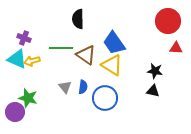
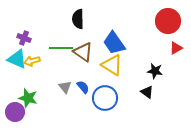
red triangle: rotated 32 degrees counterclockwise
brown triangle: moved 3 px left, 3 px up
blue semicircle: rotated 48 degrees counterclockwise
black triangle: moved 6 px left, 1 px down; rotated 24 degrees clockwise
